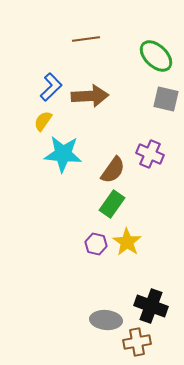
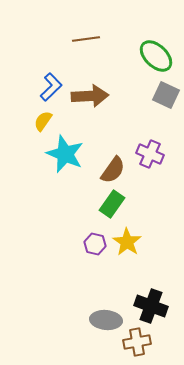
gray square: moved 4 px up; rotated 12 degrees clockwise
cyan star: moved 2 px right; rotated 18 degrees clockwise
purple hexagon: moved 1 px left
